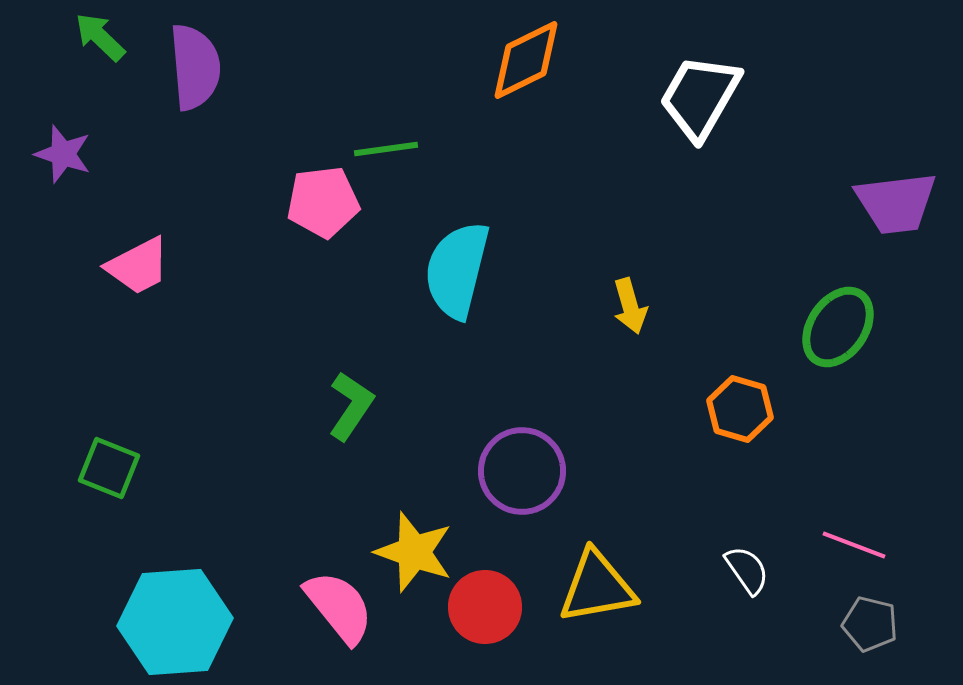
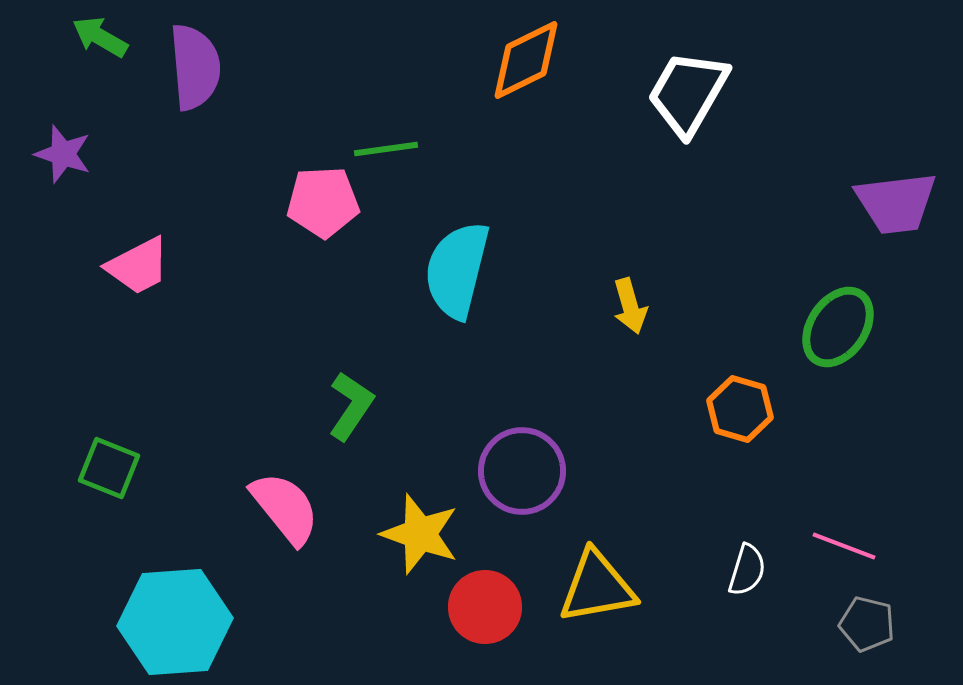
green arrow: rotated 14 degrees counterclockwise
white trapezoid: moved 12 px left, 4 px up
pink pentagon: rotated 4 degrees clockwise
pink line: moved 10 px left, 1 px down
yellow star: moved 6 px right, 18 px up
white semicircle: rotated 52 degrees clockwise
pink semicircle: moved 54 px left, 99 px up
gray pentagon: moved 3 px left
